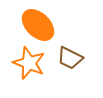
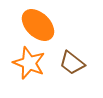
brown trapezoid: moved 2 px right, 5 px down; rotated 12 degrees clockwise
